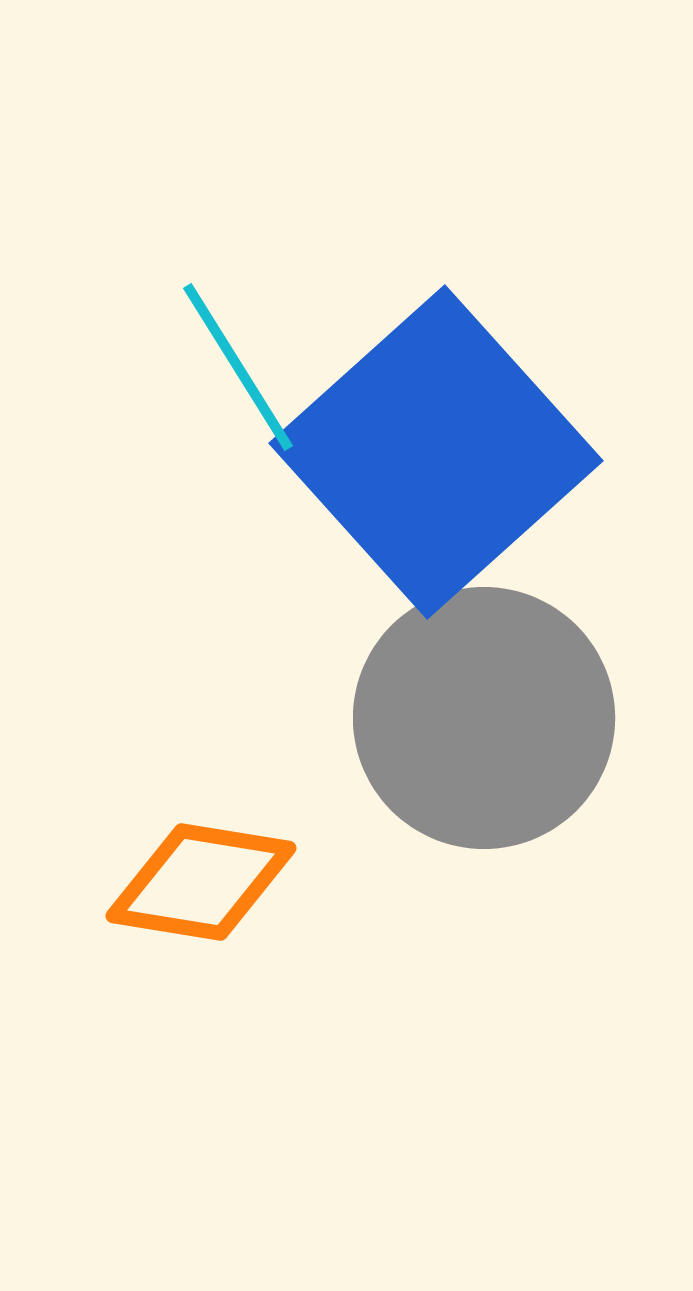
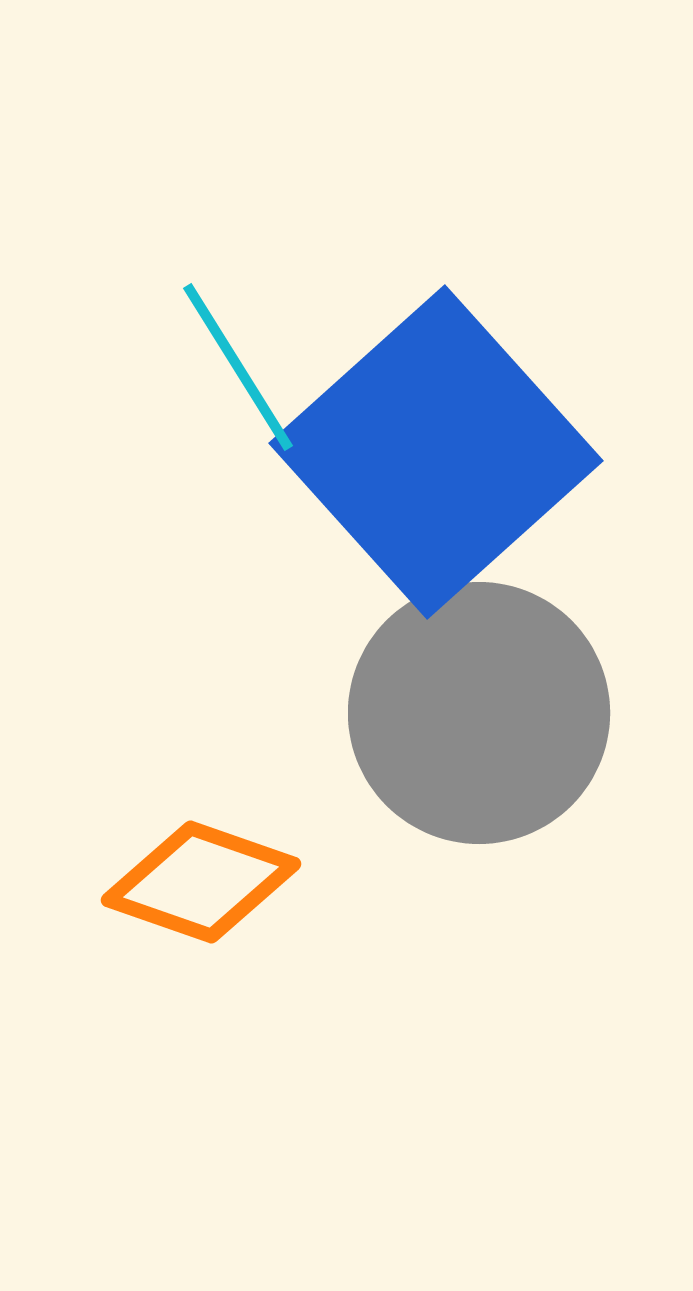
gray circle: moved 5 px left, 5 px up
orange diamond: rotated 10 degrees clockwise
